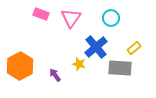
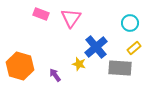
cyan circle: moved 19 px right, 5 px down
orange hexagon: rotated 16 degrees counterclockwise
